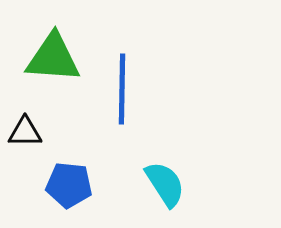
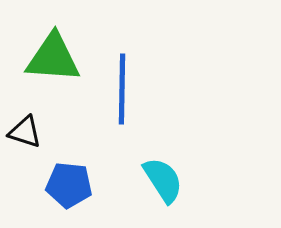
black triangle: rotated 18 degrees clockwise
cyan semicircle: moved 2 px left, 4 px up
